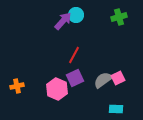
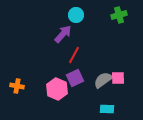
green cross: moved 2 px up
purple arrow: moved 13 px down
pink square: rotated 24 degrees clockwise
orange cross: rotated 24 degrees clockwise
cyan rectangle: moved 9 px left
